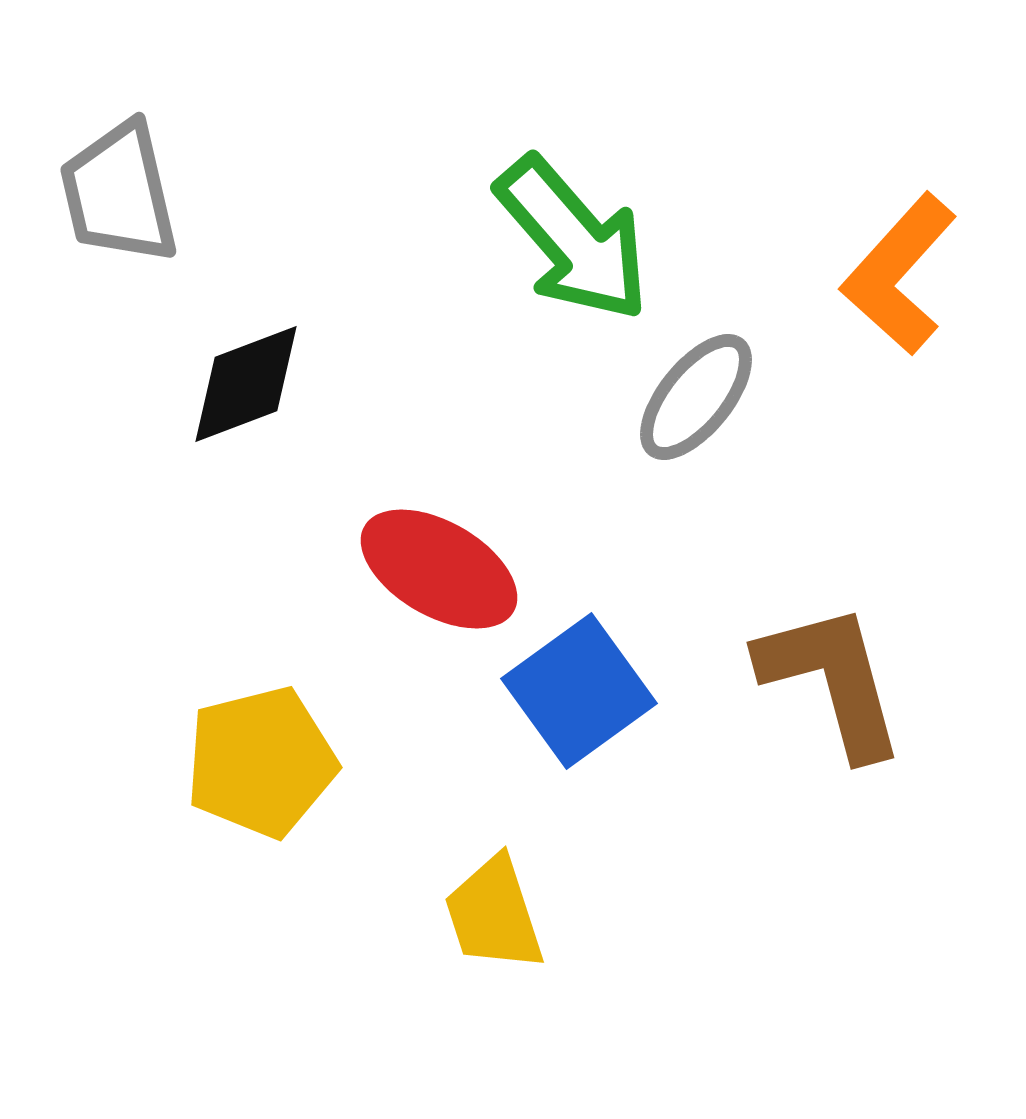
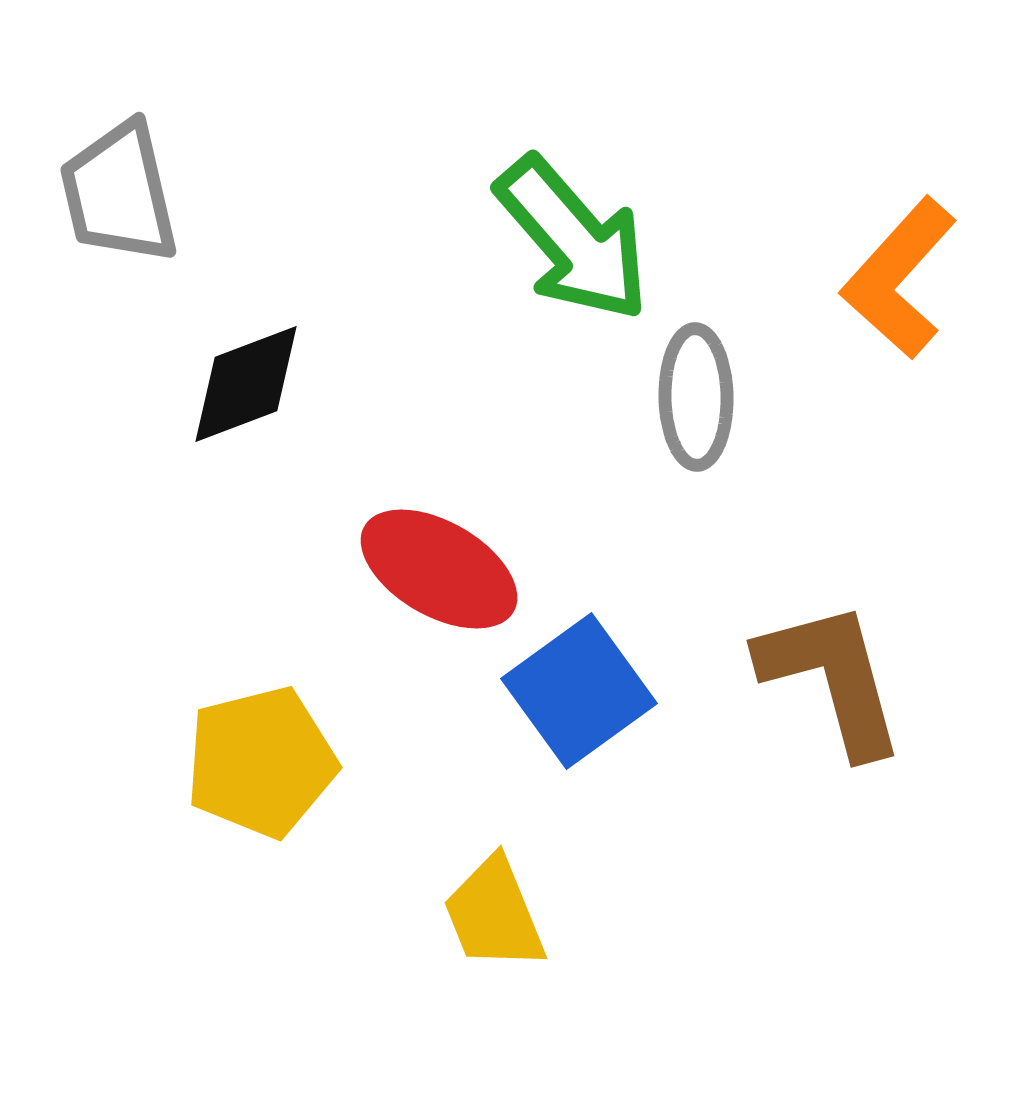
orange L-shape: moved 4 px down
gray ellipse: rotated 40 degrees counterclockwise
brown L-shape: moved 2 px up
yellow trapezoid: rotated 4 degrees counterclockwise
